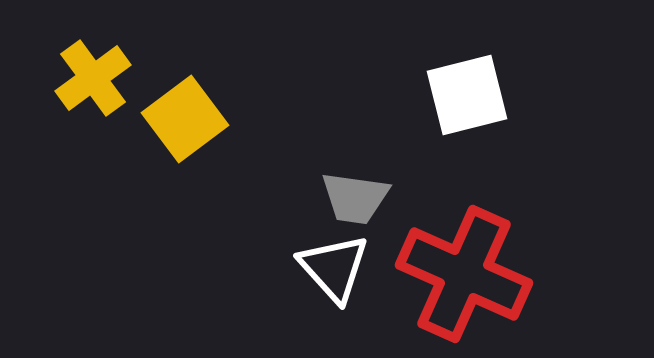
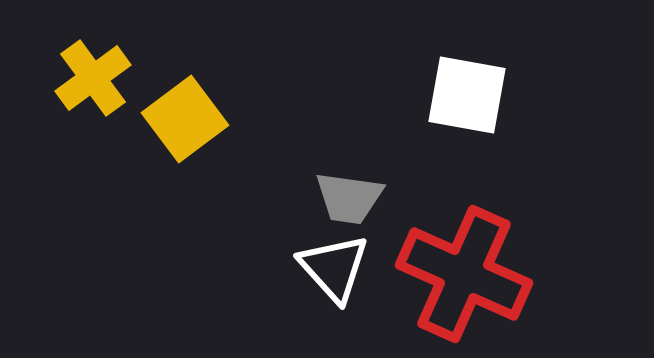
white square: rotated 24 degrees clockwise
gray trapezoid: moved 6 px left
